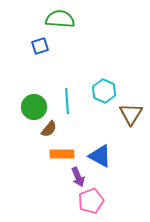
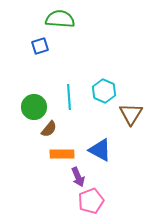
cyan line: moved 2 px right, 4 px up
blue triangle: moved 6 px up
